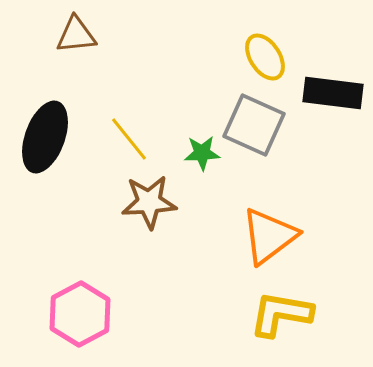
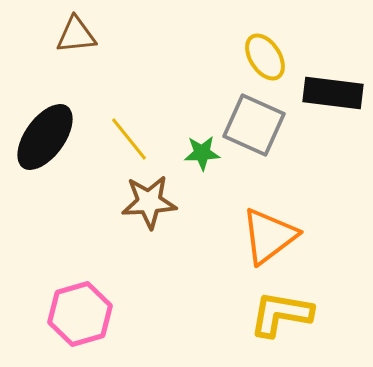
black ellipse: rotated 16 degrees clockwise
pink hexagon: rotated 12 degrees clockwise
